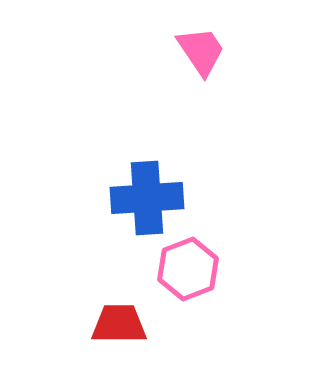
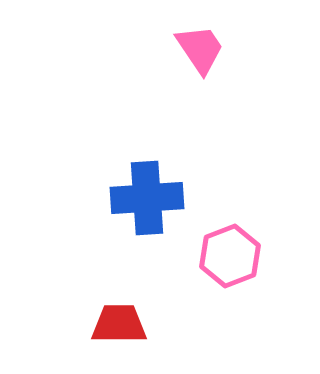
pink trapezoid: moved 1 px left, 2 px up
pink hexagon: moved 42 px right, 13 px up
